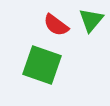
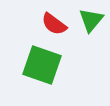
red semicircle: moved 2 px left, 1 px up
